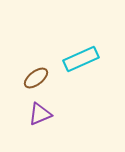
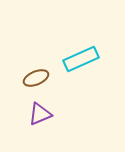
brown ellipse: rotated 15 degrees clockwise
